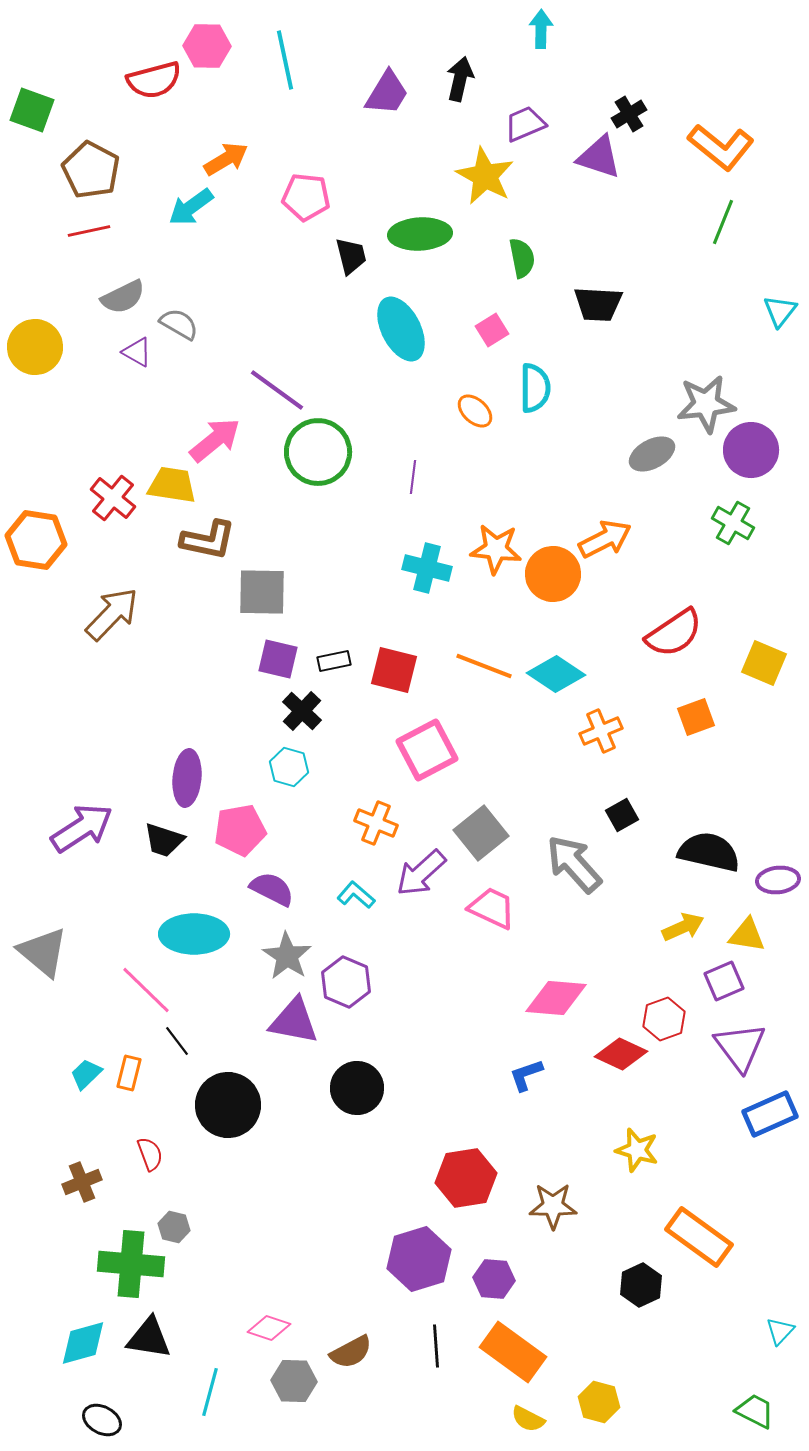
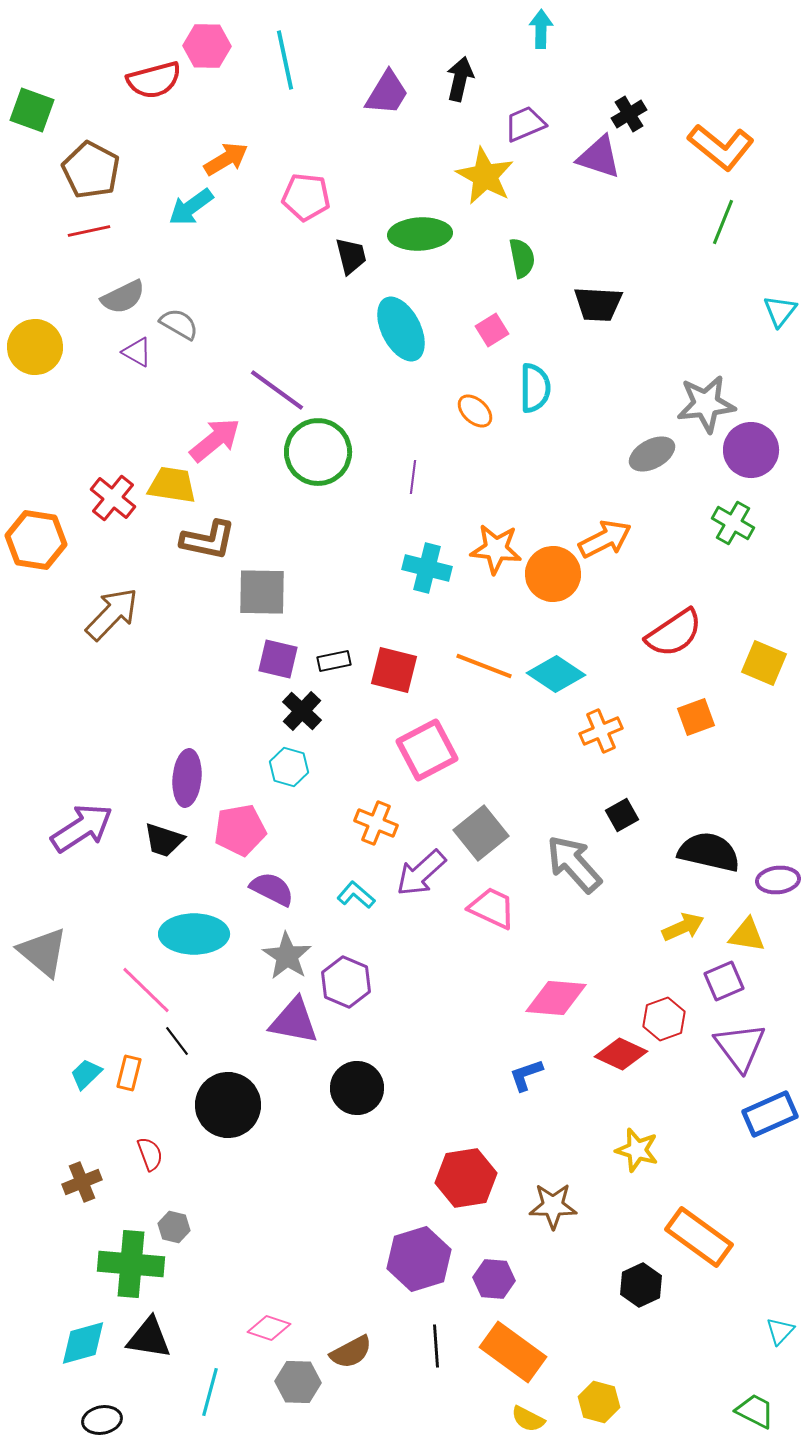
gray hexagon at (294, 1381): moved 4 px right, 1 px down
black ellipse at (102, 1420): rotated 39 degrees counterclockwise
